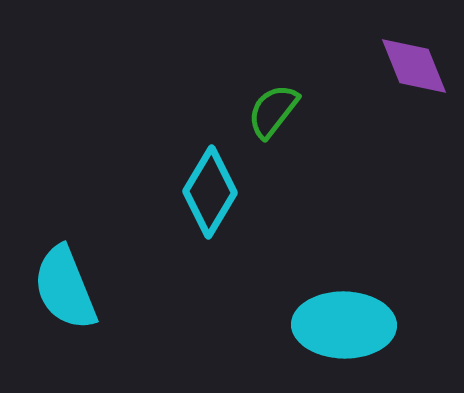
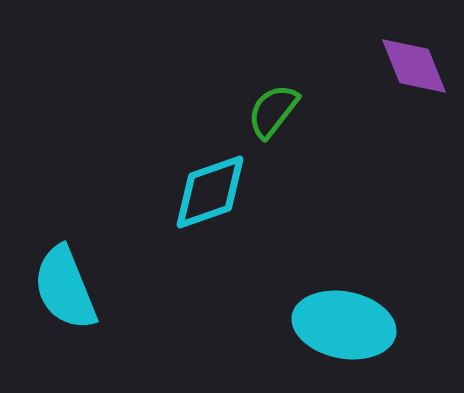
cyan diamond: rotated 40 degrees clockwise
cyan ellipse: rotated 10 degrees clockwise
